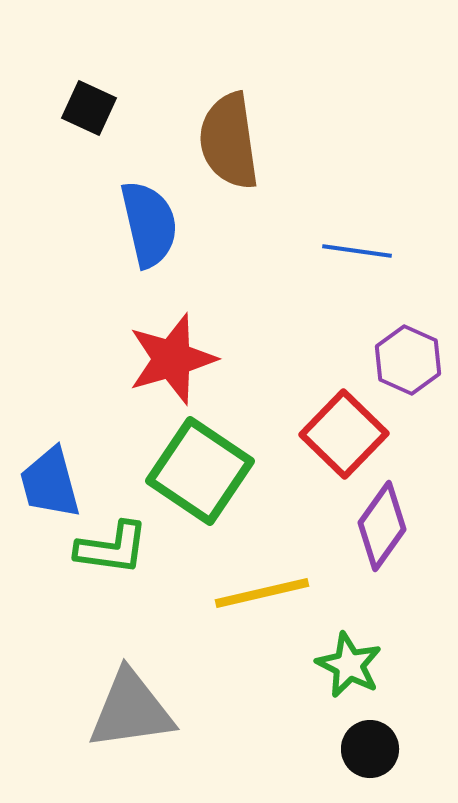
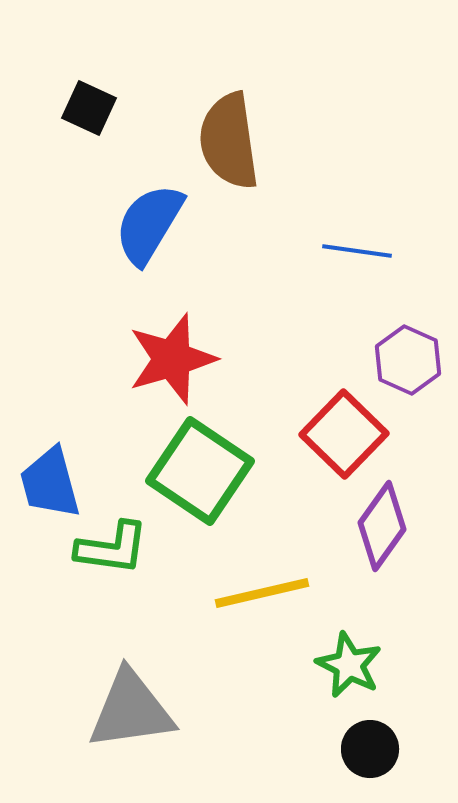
blue semicircle: rotated 136 degrees counterclockwise
